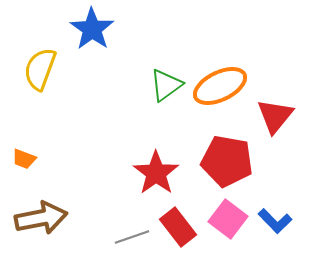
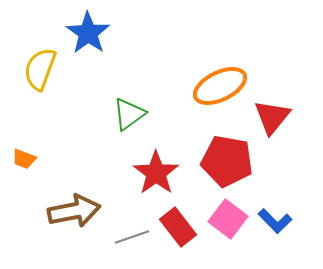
blue star: moved 4 px left, 4 px down
green triangle: moved 37 px left, 29 px down
red triangle: moved 3 px left, 1 px down
brown arrow: moved 33 px right, 7 px up
